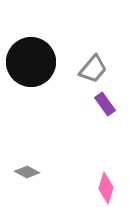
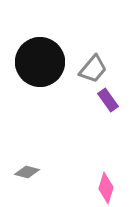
black circle: moved 9 px right
purple rectangle: moved 3 px right, 4 px up
gray diamond: rotated 15 degrees counterclockwise
